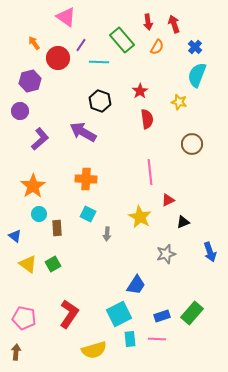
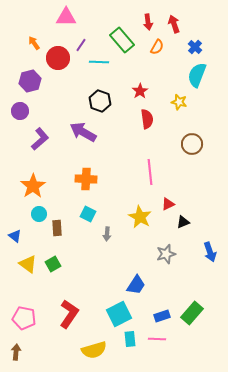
pink triangle at (66, 17): rotated 35 degrees counterclockwise
red triangle at (168, 200): moved 4 px down
